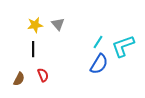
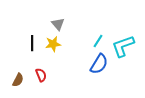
yellow star: moved 18 px right, 19 px down
cyan line: moved 1 px up
black line: moved 1 px left, 6 px up
red semicircle: moved 2 px left
brown semicircle: moved 1 px left, 1 px down
